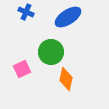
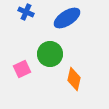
blue ellipse: moved 1 px left, 1 px down
green circle: moved 1 px left, 2 px down
orange diamond: moved 8 px right
